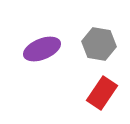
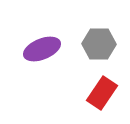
gray hexagon: rotated 8 degrees counterclockwise
